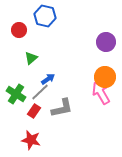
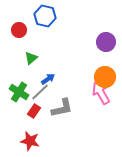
green cross: moved 3 px right, 2 px up
red star: moved 1 px left, 1 px down
